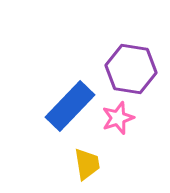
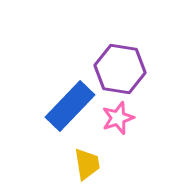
purple hexagon: moved 11 px left
